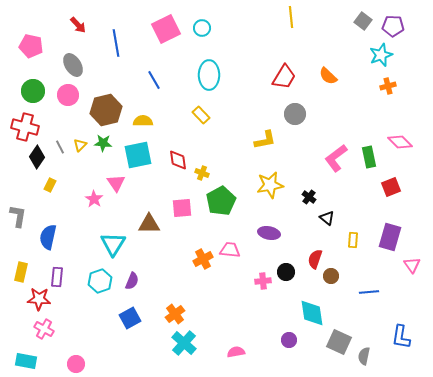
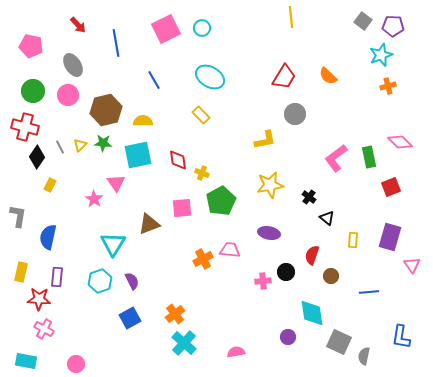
cyan ellipse at (209, 75): moved 1 px right, 2 px down; rotated 60 degrees counterclockwise
brown triangle at (149, 224): rotated 20 degrees counterclockwise
red semicircle at (315, 259): moved 3 px left, 4 px up
purple semicircle at (132, 281): rotated 48 degrees counterclockwise
purple circle at (289, 340): moved 1 px left, 3 px up
